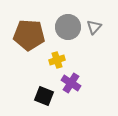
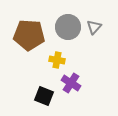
yellow cross: rotated 28 degrees clockwise
